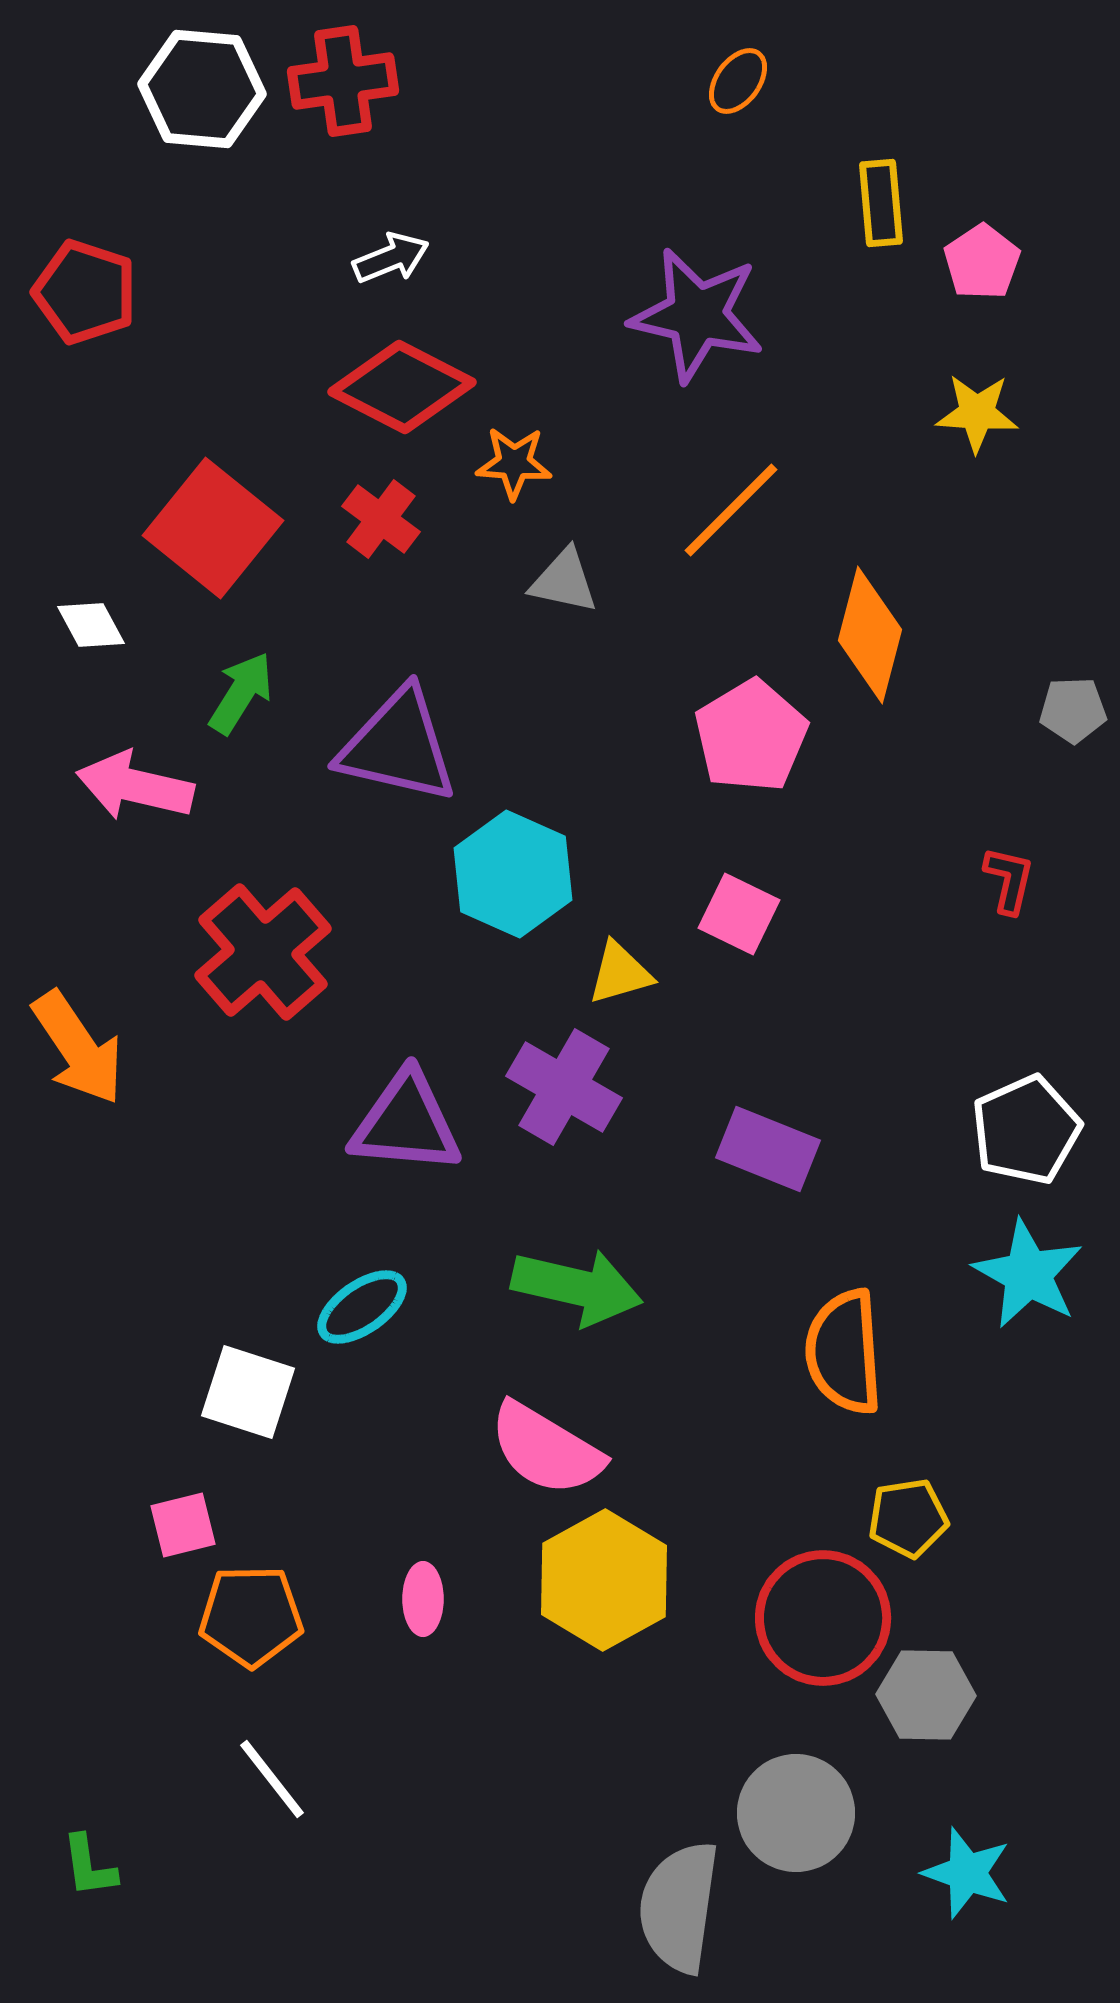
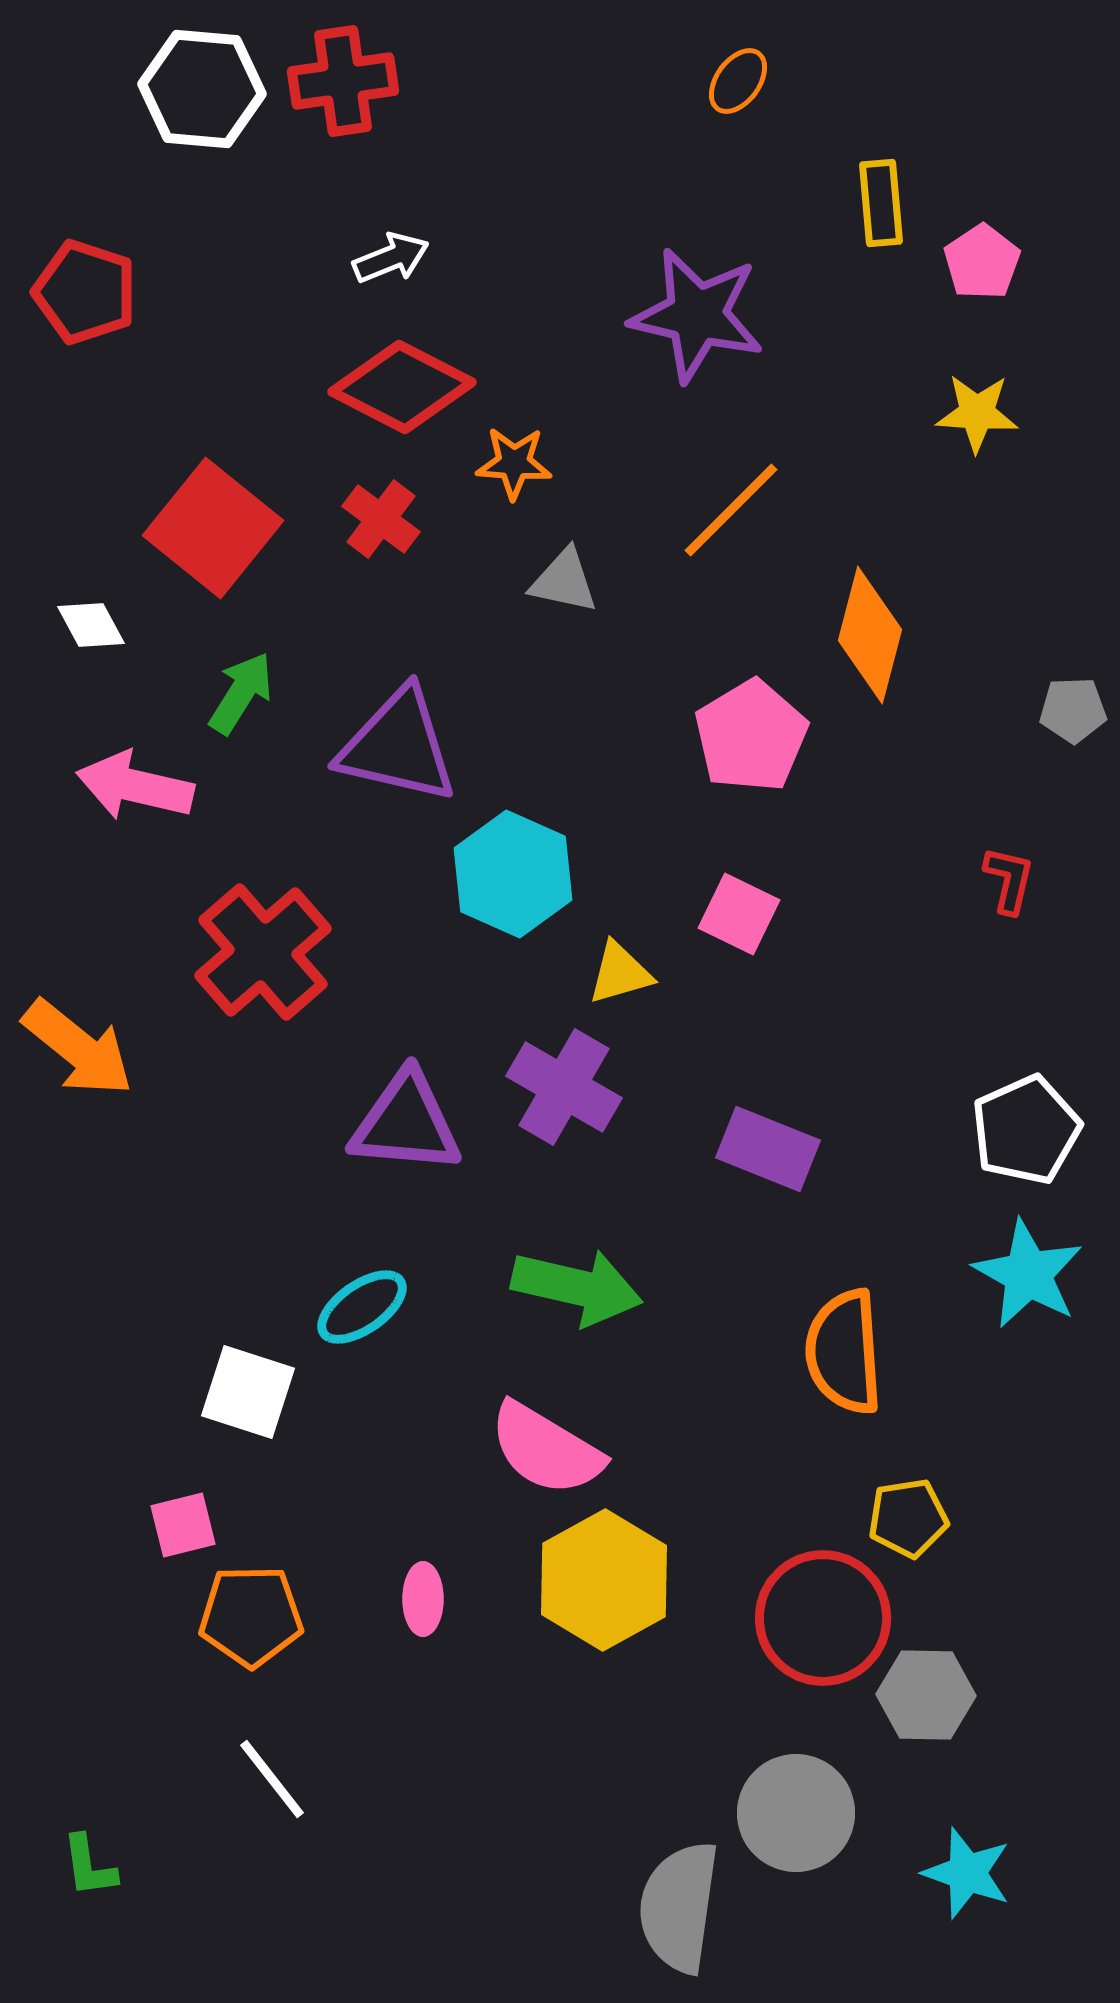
orange arrow at (78, 1048): rotated 17 degrees counterclockwise
